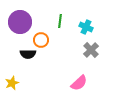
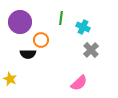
green line: moved 1 px right, 3 px up
cyan cross: moved 3 px left
yellow star: moved 2 px left, 4 px up; rotated 24 degrees counterclockwise
